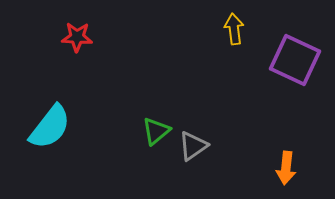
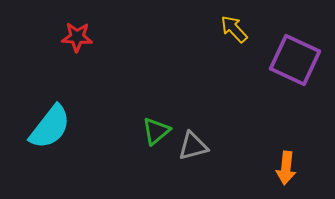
yellow arrow: rotated 36 degrees counterclockwise
gray triangle: rotated 20 degrees clockwise
